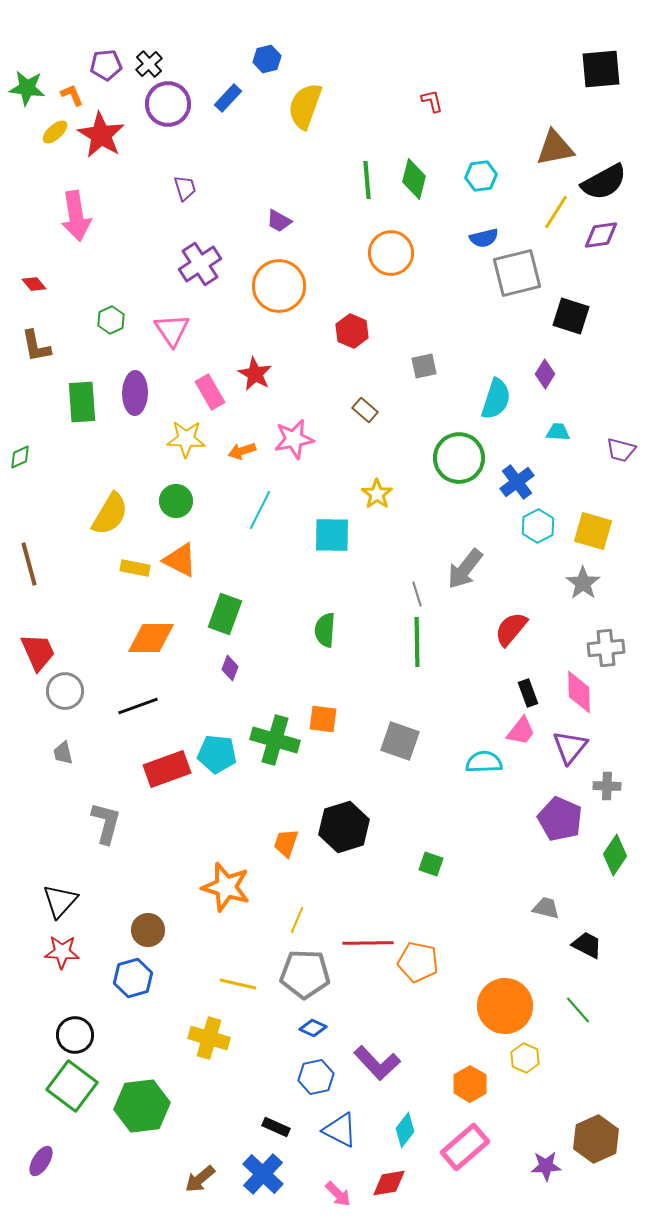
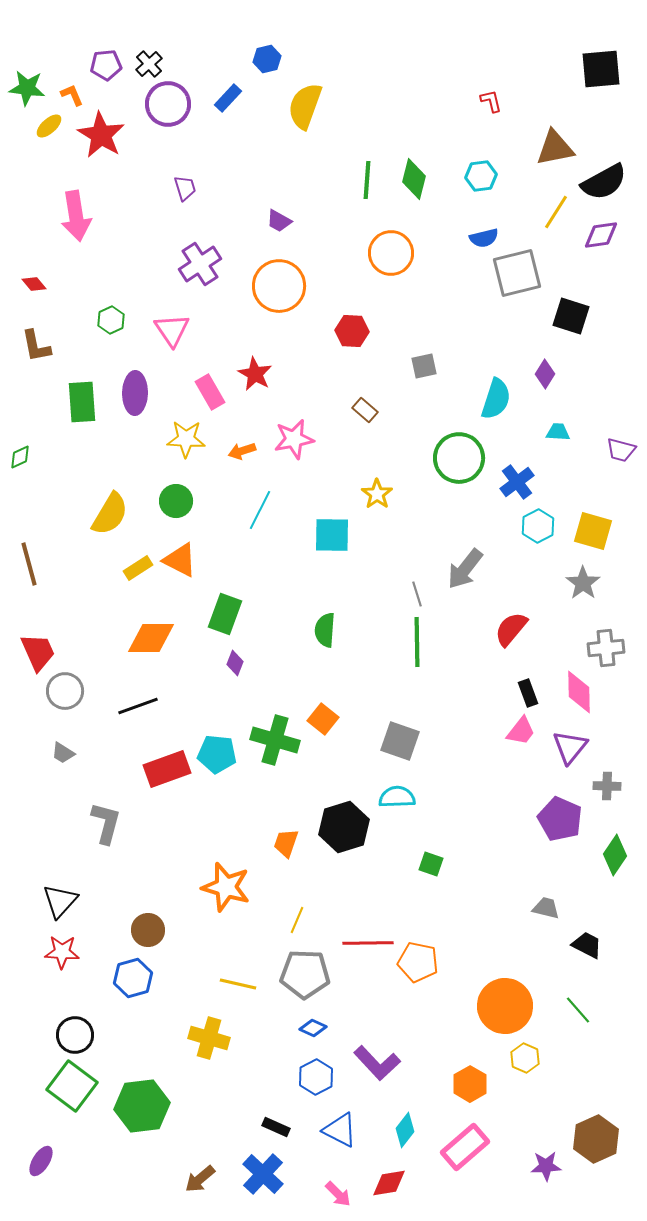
red L-shape at (432, 101): moved 59 px right
yellow ellipse at (55, 132): moved 6 px left, 6 px up
green line at (367, 180): rotated 9 degrees clockwise
red hexagon at (352, 331): rotated 20 degrees counterclockwise
yellow rectangle at (135, 568): moved 3 px right; rotated 44 degrees counterclockwise
purple diamond at (230, 668): moved 5 px right, 5 px up
orange square at (323, 719): rotated 32 degrees clockwise
gray trapezoid at (63, 753): rotated 45 degrees counterclockwise
cyan semicircle at (484, 762): moved 87 px left, 35 px down
blue hexagon at (316, 1077): rotated 16 degrees counterclockwise
